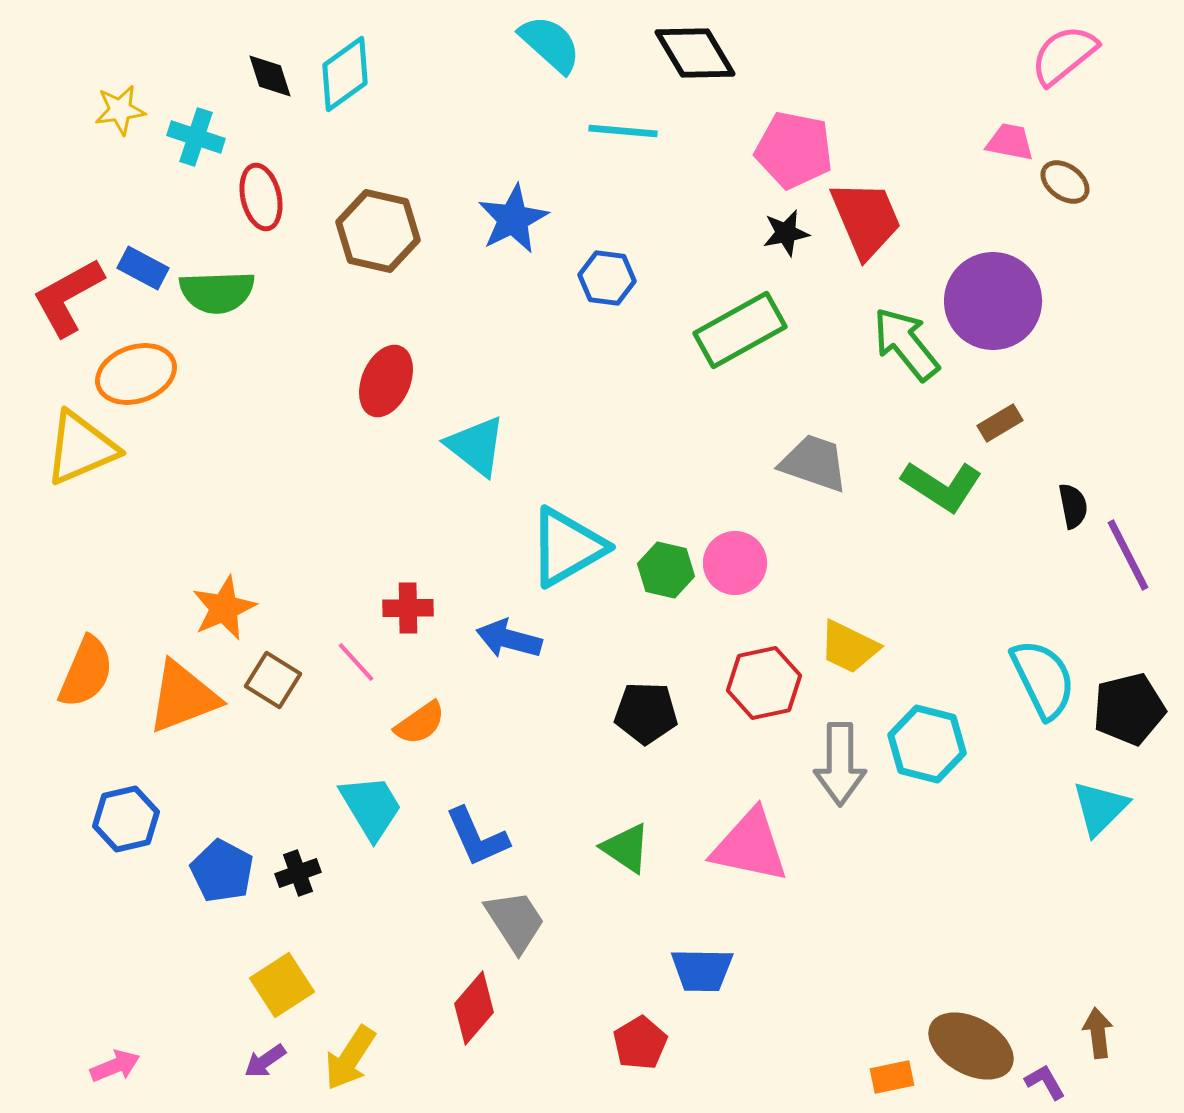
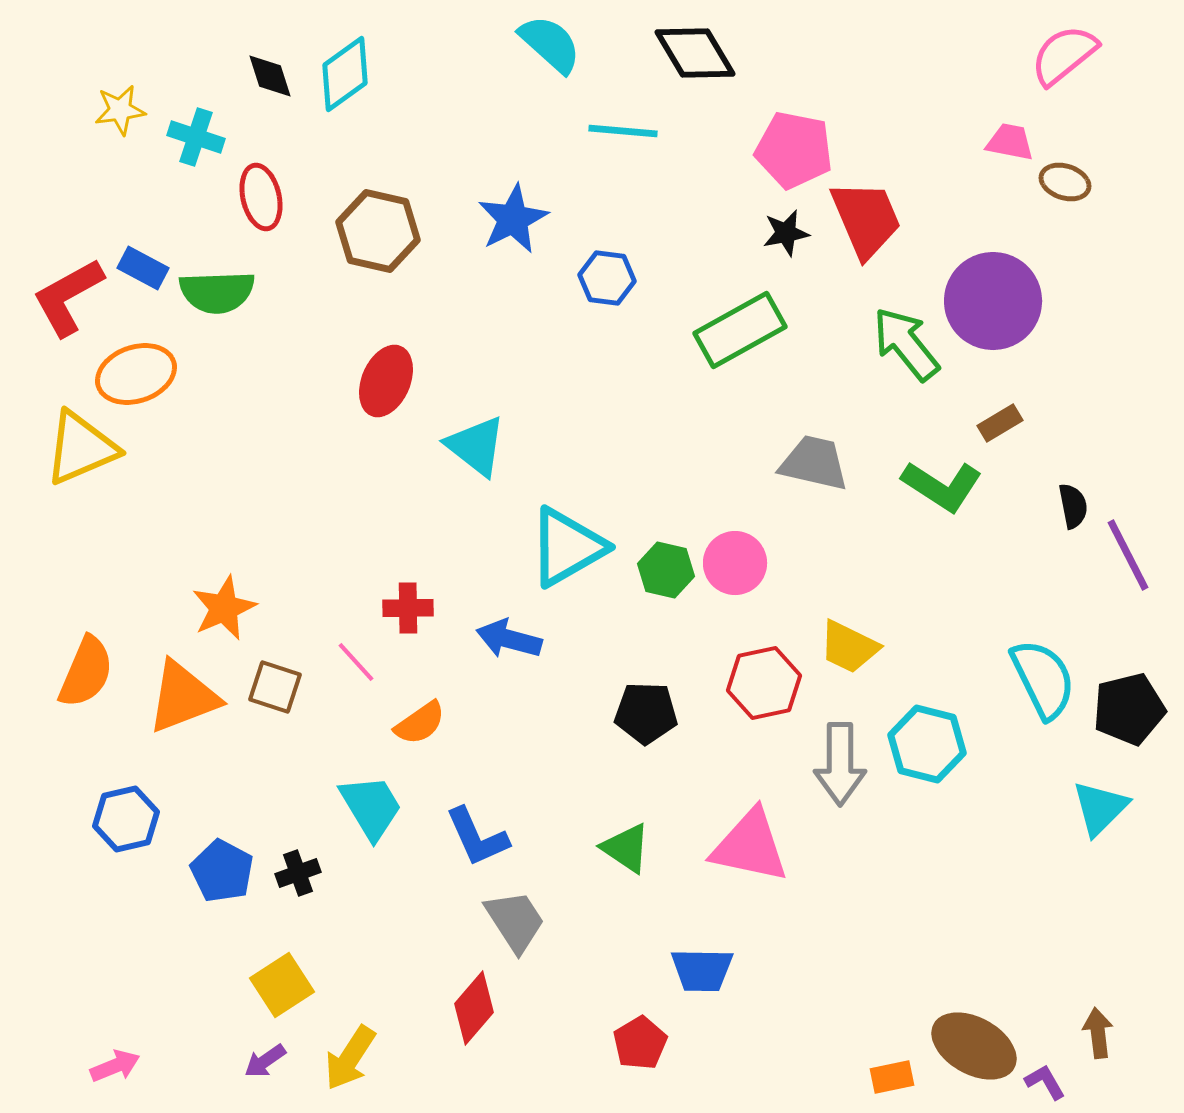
brown ellipse at (1065, 182): rotated 18 degrees counterclockwise
gray trapezoid at (814, 463): rotated 6 degrees counterclockwise
brown square at (273, 680): moved 2 px right, 7 px down; rotated 14 degrees counterclockwise
brown ellipse at (971, 1046): moved 3 px right
